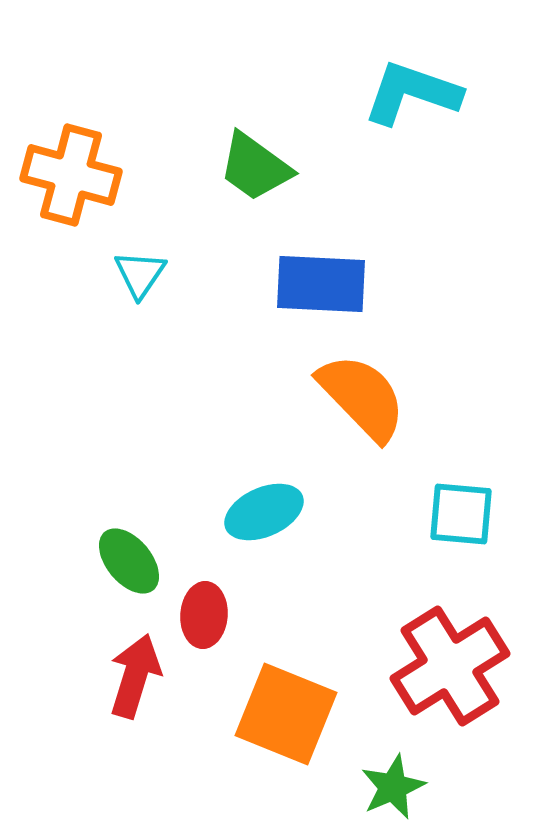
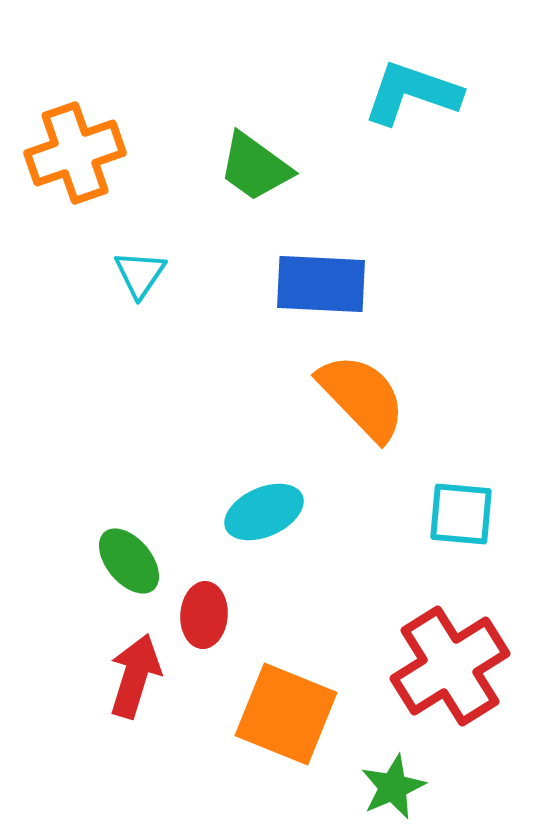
orange cross: moved 4 px right, 22 px up; rotated 34 degrees counterclockwise
